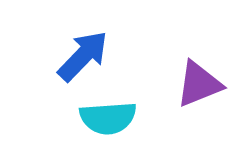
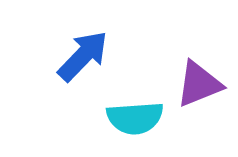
cyan semicircle: moved 27 px right
